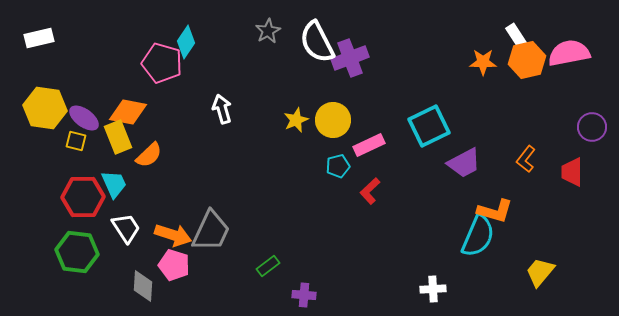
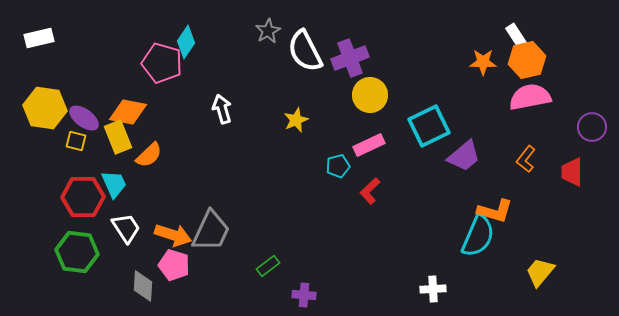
white semicircle at (317, 42): moved 12 px left, 9 px down
pink semicircle at (569, 53): moved 39 px left, 44 px down
yellow circle at (333, 120): moved 37 px right, 25 px up
purple trapezoid at (464, 163): moved 7 px up; rotated 12 degrees counterclockwise
